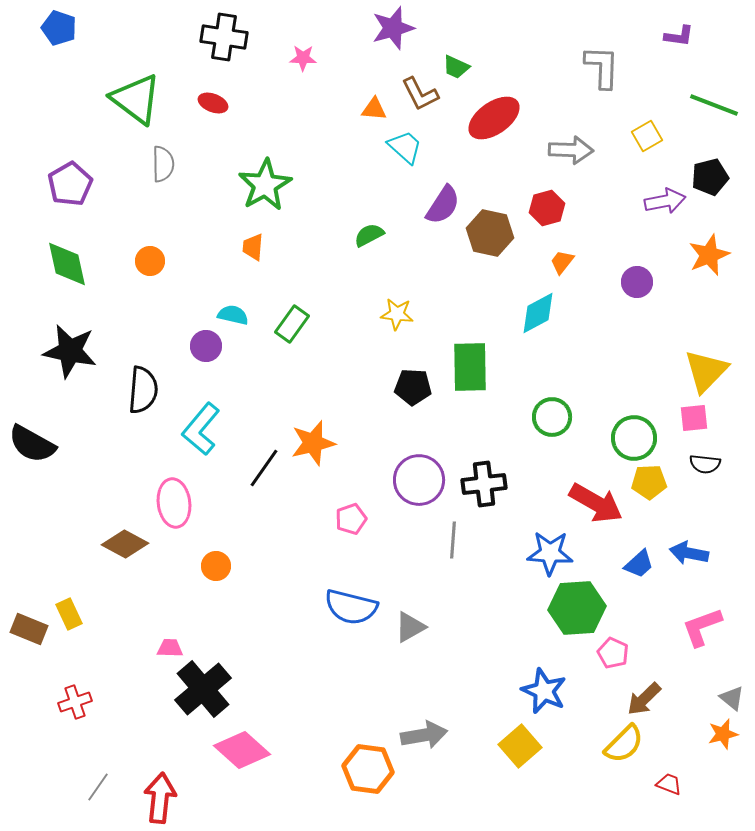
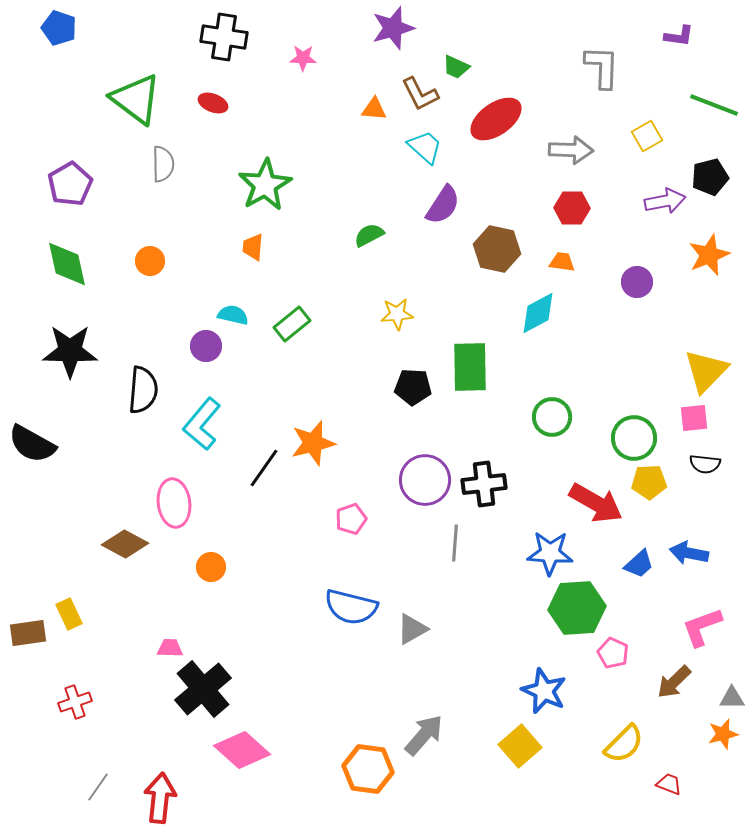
red ellipse at (494, 118): moved 2 px right, 1 px down
cyan trapezoid at (405, 147): moved 20 px right
red hexagon at (547, 208): moved 25 px right; rotated 16 degrees clockwise
brown hexagon at (490, 233): moved 7 px right, 16 px down
orange trapezoid at (562, 262): rotated 60 degrees clockwise
yellow star at (397, 314): rotated 12 degrees counterclockwise
green rectangle at (292, 324): rotated 15 degrees clockwise
black star at (70, 351): rotated 10 degrees counterclockwise
cyan L-shape at (201, 429): moved 1 px right, 5 px up
purple circle at (419, 480): moved 6 px right
gray line at (453, 540): moved 2 px right, 3 px down
orange circle at (216, 566): moved 5 px left, 1 px down
gray triangle at (410, 627): moved 2 px right, 2 px down
brown rectangle at (29, 629): moved 1 px left, 4 px down; rotated 30 degrees counterclockwise
gray triangle at (732, 698): rotated 40 degrees counterclockwise
brown arrow at (644, 699): moved 30 px right, 17 px up
gray arrow at (424, 735): rotated 39 degrees counterclockwise
